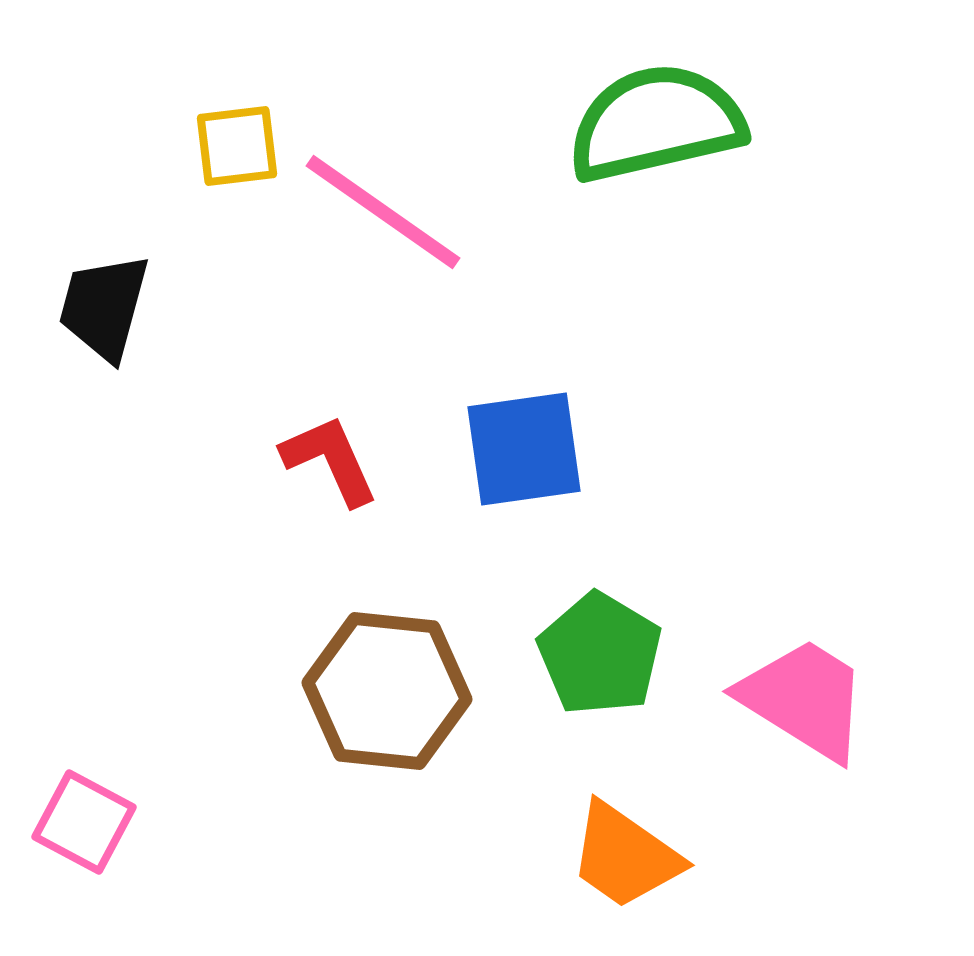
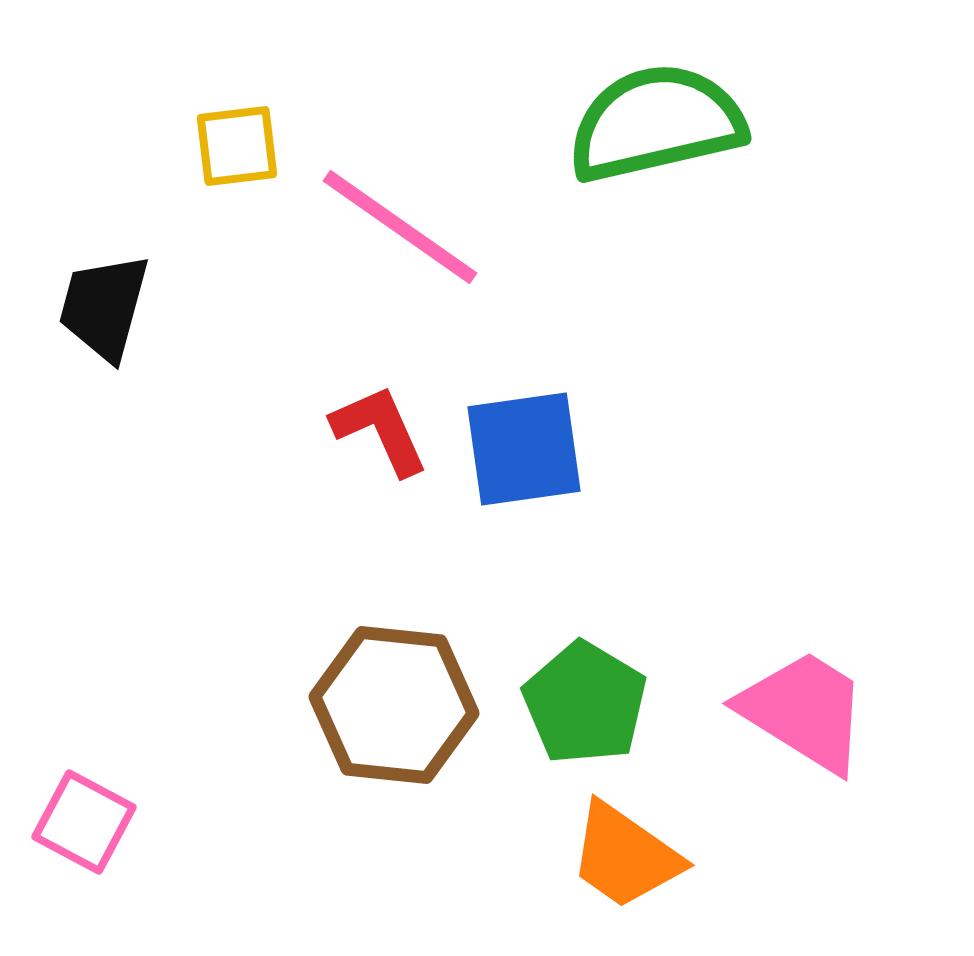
pink line: moved 17 px right, 15 px down
red L-shape: moved 50 px right, 30 px up
green pentagon: moved 15 px left, 49 px down
brown hexagon: moved 7 px right, 14 px down
pink trapezoid: moved 12 px down
